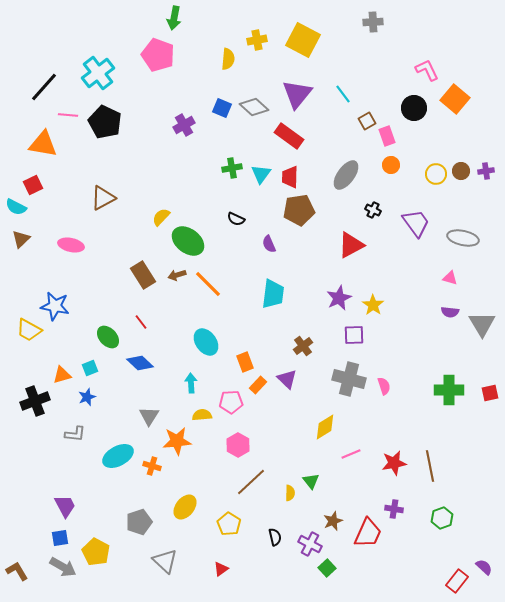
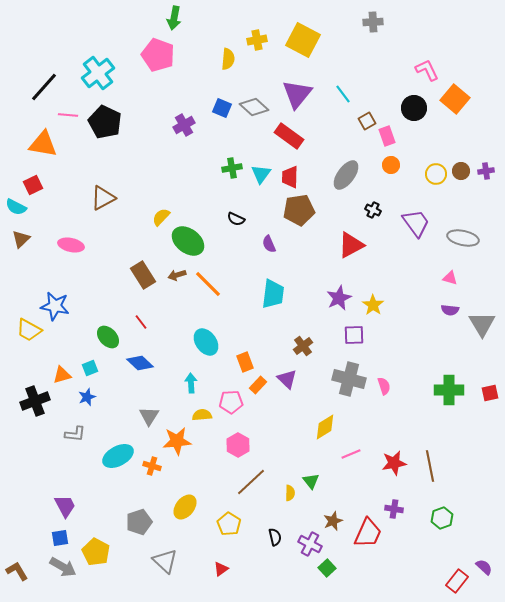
purple semicircle at (450, 312): moved 2 px up
